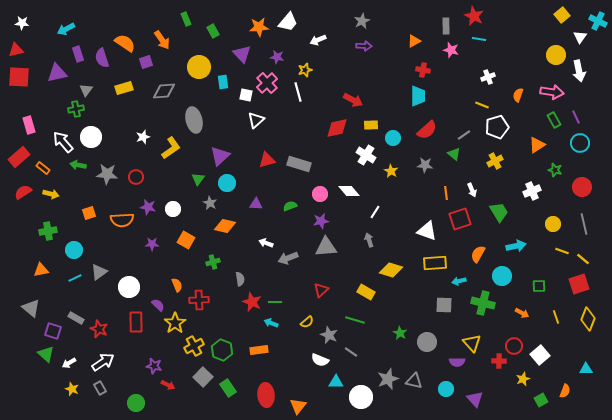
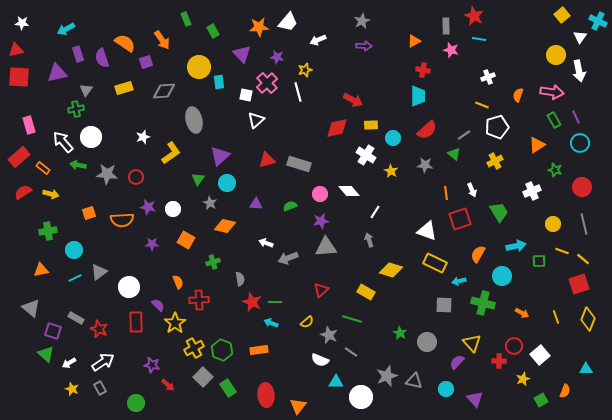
cyan rectangle at (223, 82): moved 4 px left
yellow L-shape at (171, 148): moved 5 px down
yellow rectangle at (435, 263): rotated 30 degrees clockwise
orange semicircle at (177, 285): moved 1 px right, 3 px up
green square at (539, 286): moved 25 px up
green line at (355, 320): moved 3 px left, 1 px up
yellow cross at (194, 346): moved 2 px down
purple semicircle at (457, 362): rotated 133 degrees clockwise
purple star at (154, 366): moved 2 px left, 1 px up
gray star at (388, 379): moved 1 px left, 3 px up
red arrow at (168, 385): rotated 16 degrees clockwise
